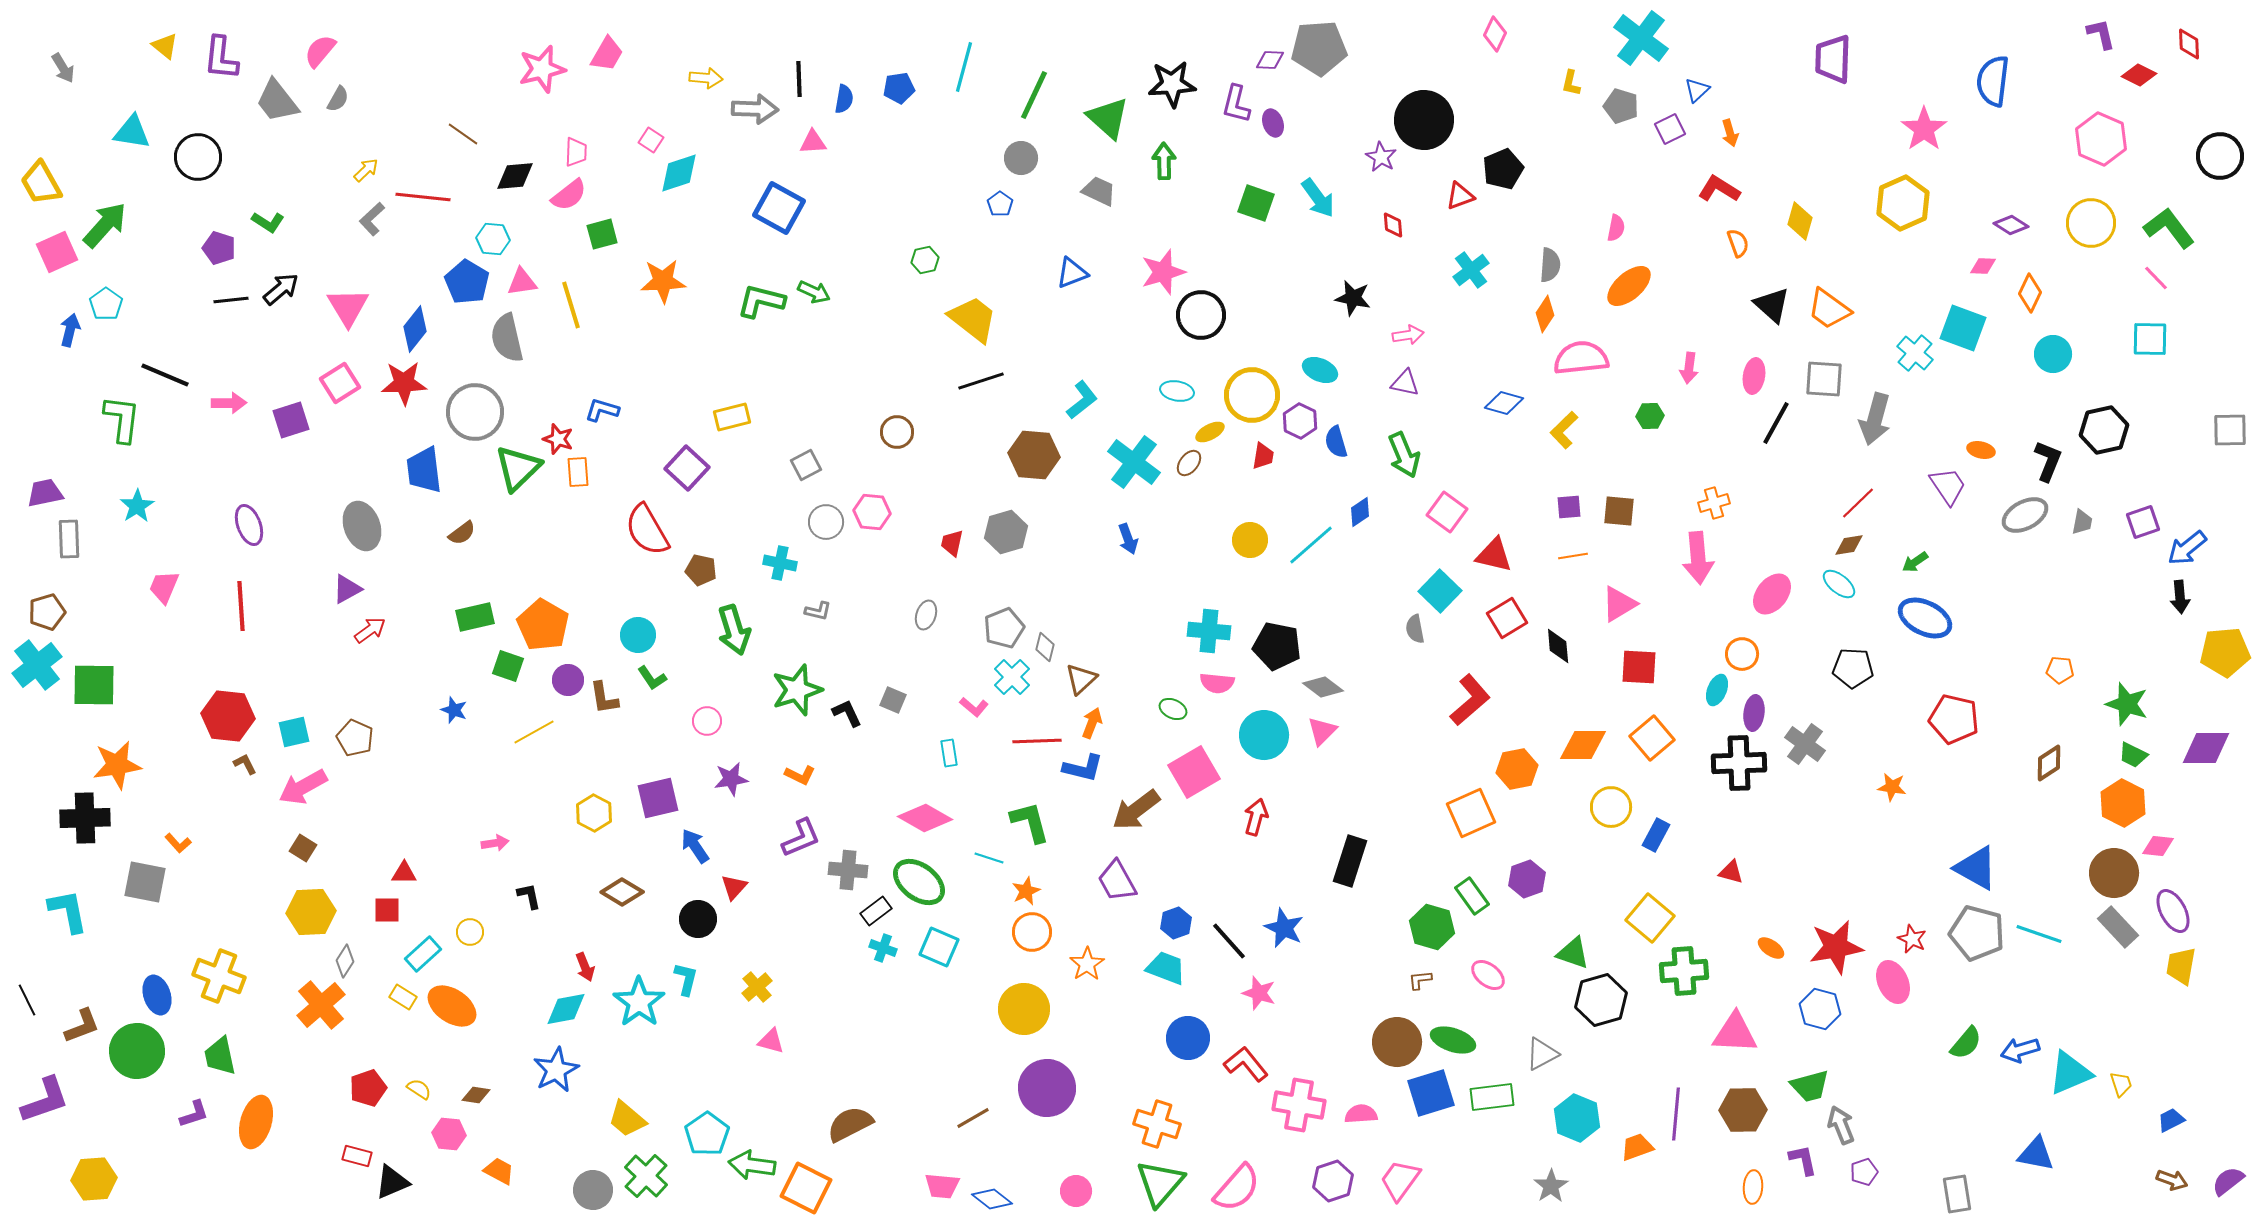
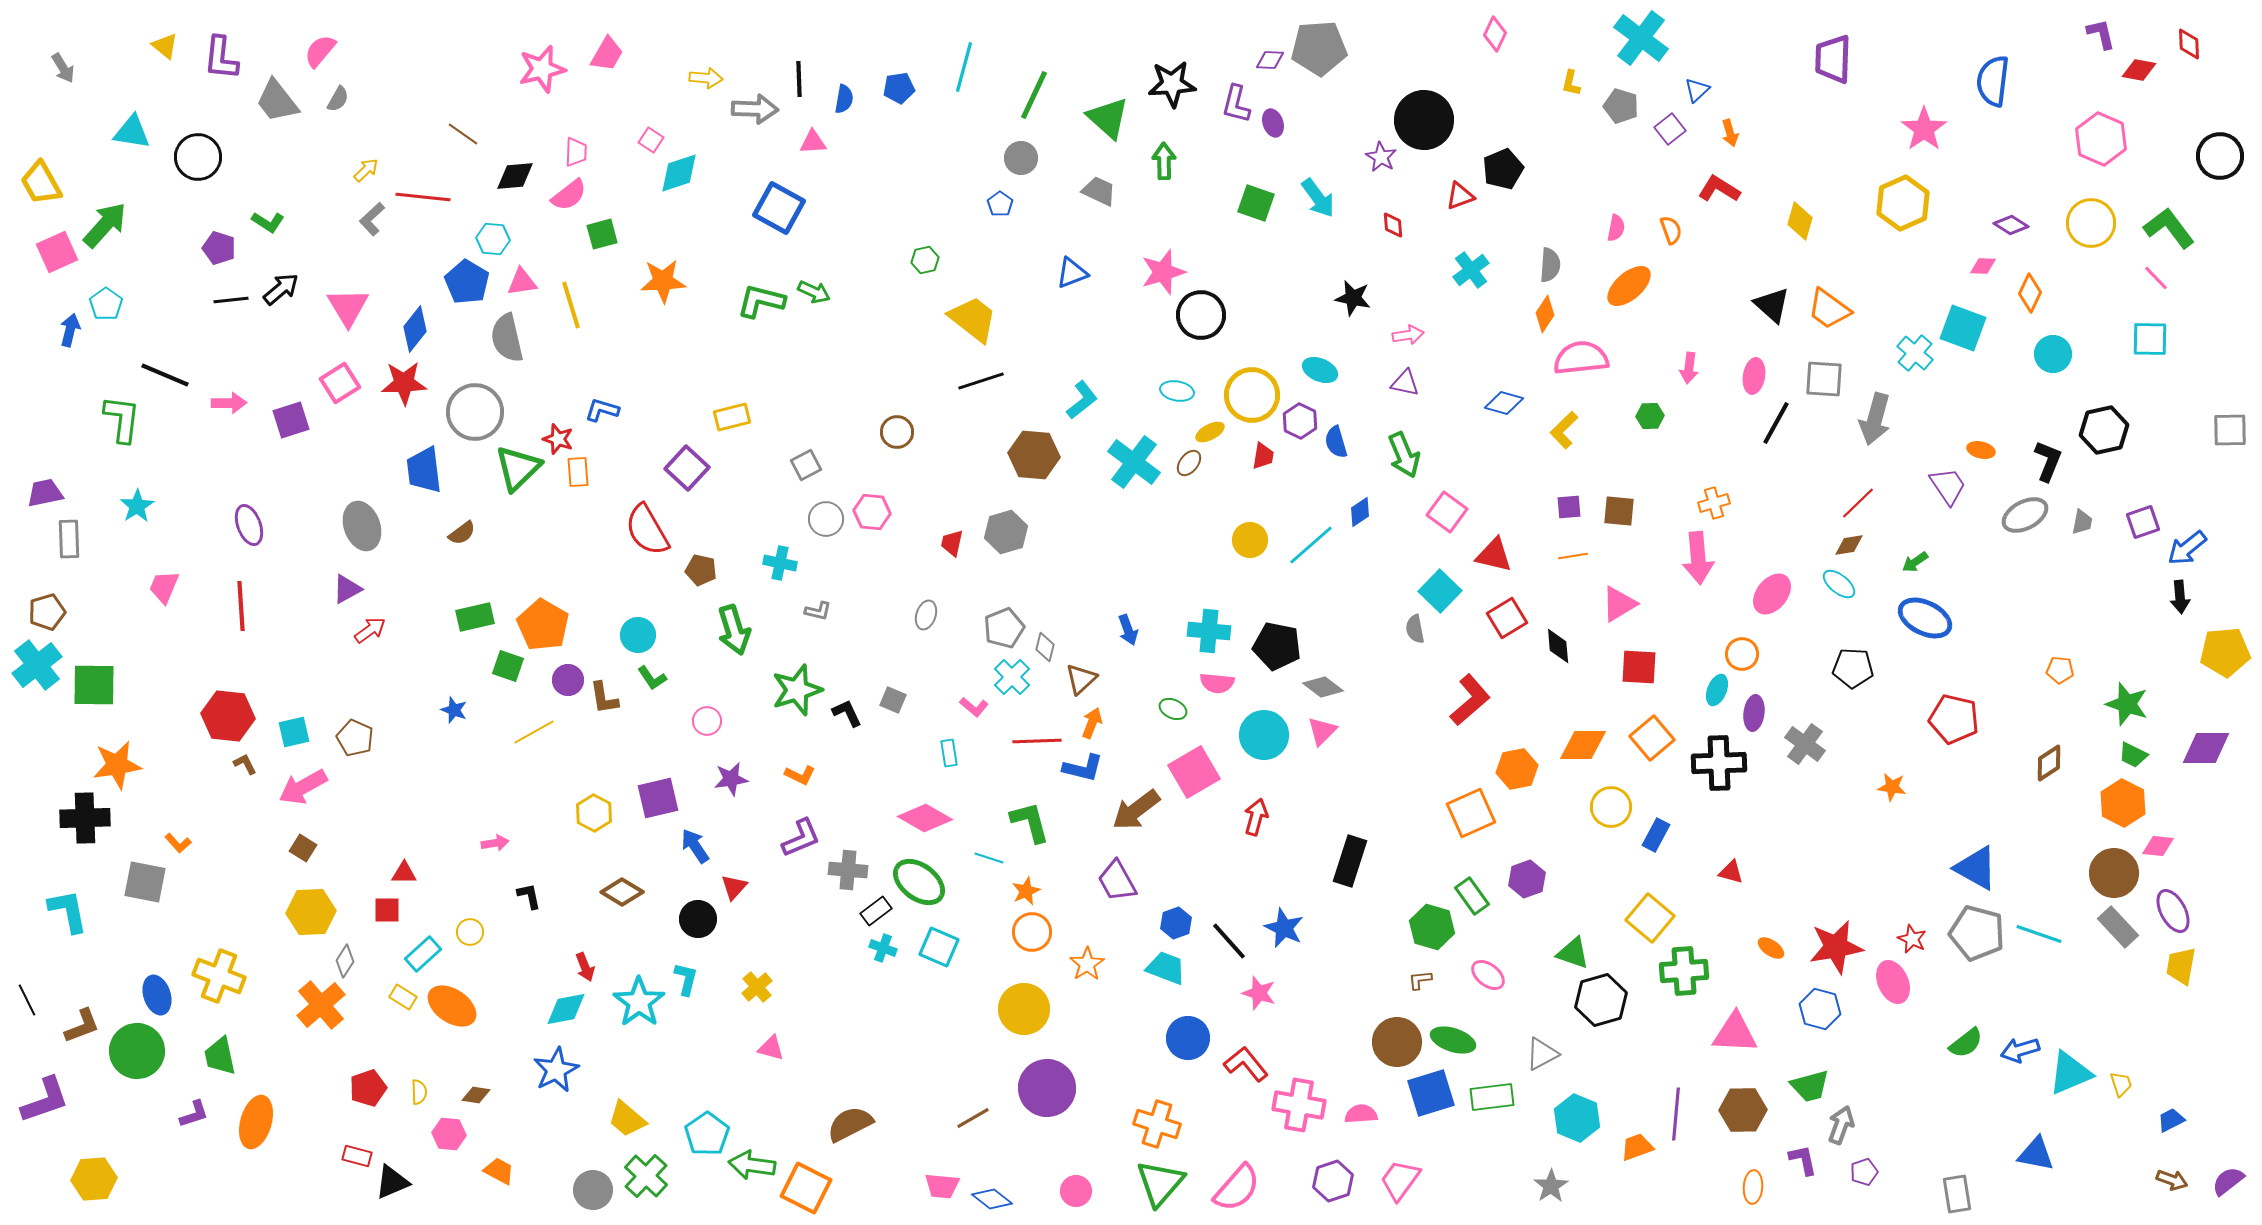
red diamond at (2139, 75): moved 5 px up; rotated 16 degrees counterclockwise
purple square at (1670, 129): rotated 12 degrees counterclockwise
orange semicircle at (1738, 243): moved 67 px left, 13 px up
gray circle at (826, 522): moved 3 px up
blue arrow at (1128, 539): moved 91 px down
black cross at (1739, 763): moved 20 px left
pink triangle at (771, 1041): moved 7 px down
green semicircle at (1966, 1043): rotated 12 degrees clockwise
yellow semicircle at (419, 1089): moved 3 px down; rotated 55 degrees clockwise
gray arrow at (1841, 1125): rotated 42 degrees clockwise
